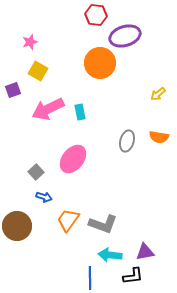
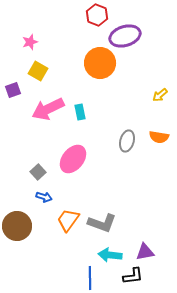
red hexagon: moved 1 px right; rotated 15 degrees clockwise
yellow arrow: moved 2 px right, 1 px down
gray square: moved 2 px right
gray L-shape: moved 1 px left, 1 px up
